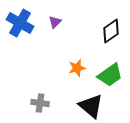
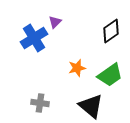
blue cross: moved 14 px right, 15 px down; rotated 28 degrees clockwise
